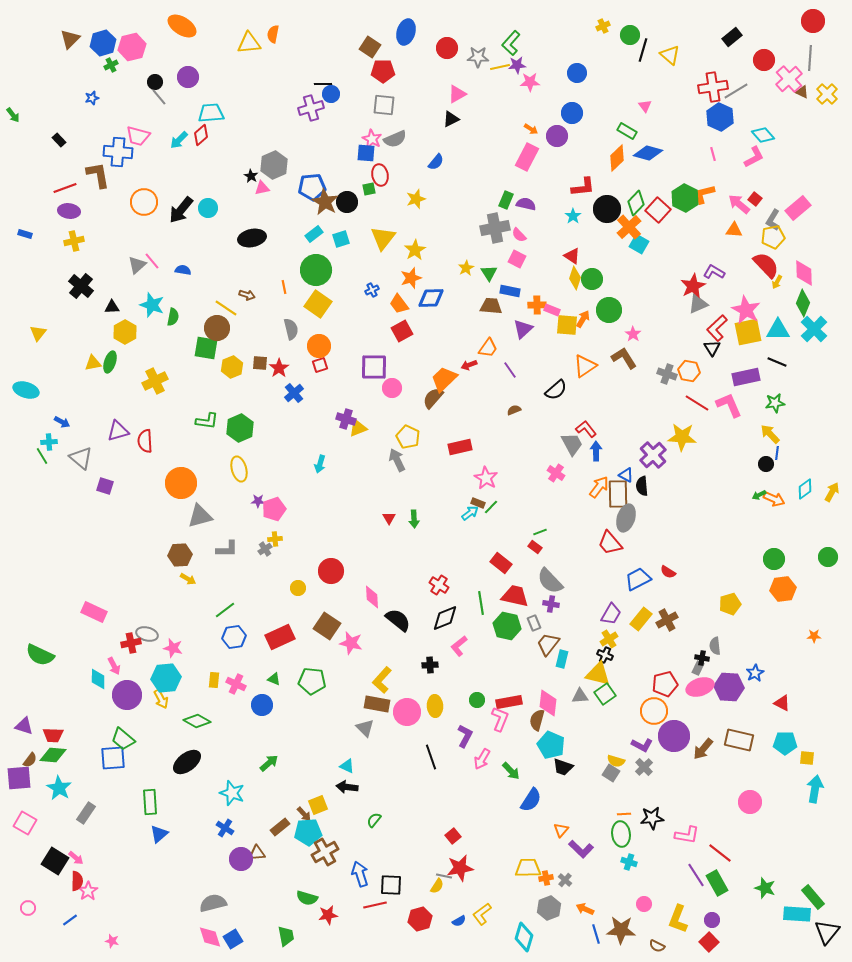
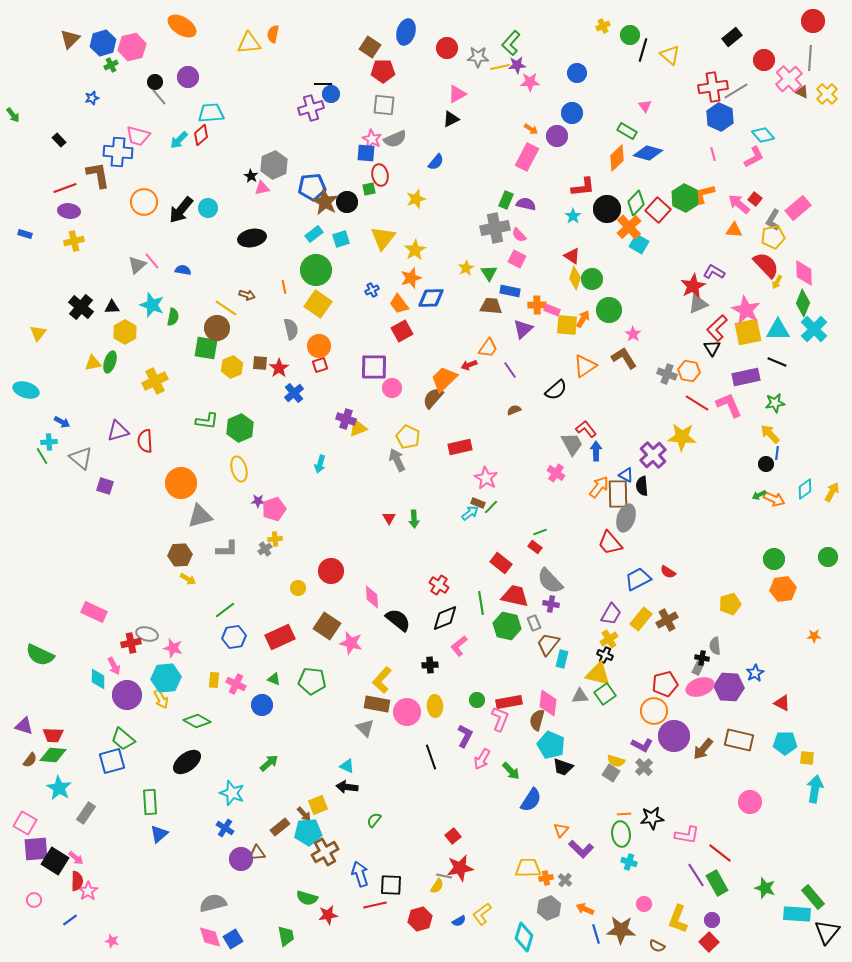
black cross at (81, 286): moved 21 px down
blue square at (113, 758): moved 1 px left, 3 px down; rotated 12 degrees counterclockwise
purple square at (19, 778): moved 17 px right, 71 px down
pink circle at (28, 908): moved 6 px right, 8 px up
